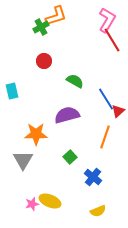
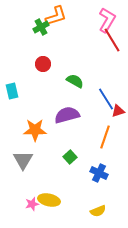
red circle: moved 1 px left, 3 px down
red triangle: rotated 24 degrees clockwise
orange star: moved 1 px left, 4 px up
blue cross: moved 6 px right, 4 px up; rotated 12 degrees counterclockwise
yellow ellipse: moved 1 px left, 1 px up; rotated 10 degrees counterclockwise
